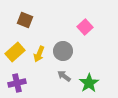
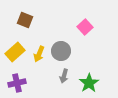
gray circle: moved 2 px left
gray arrow: rotated 112 degrees counterclockwise
